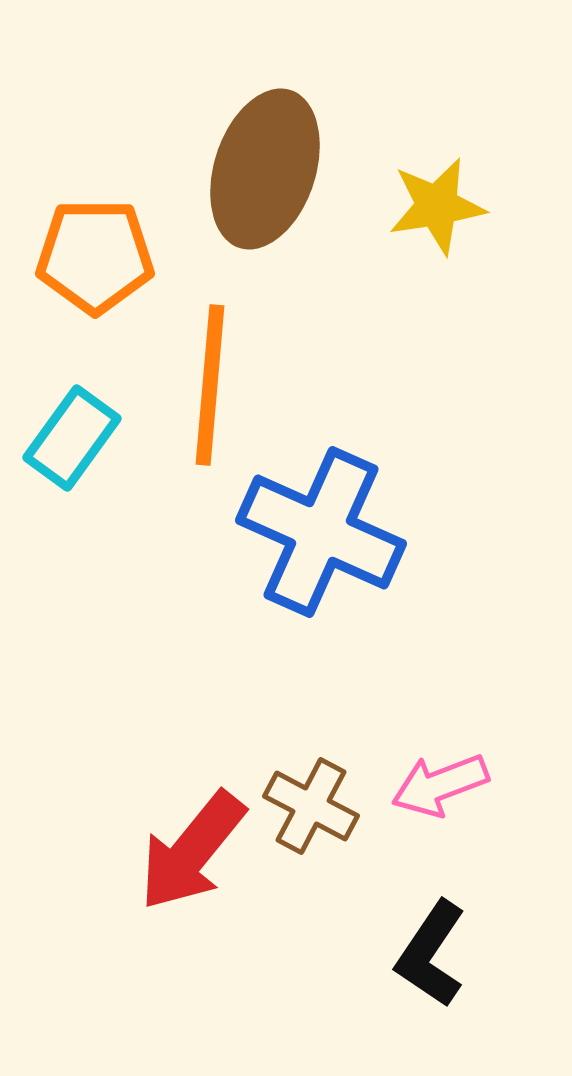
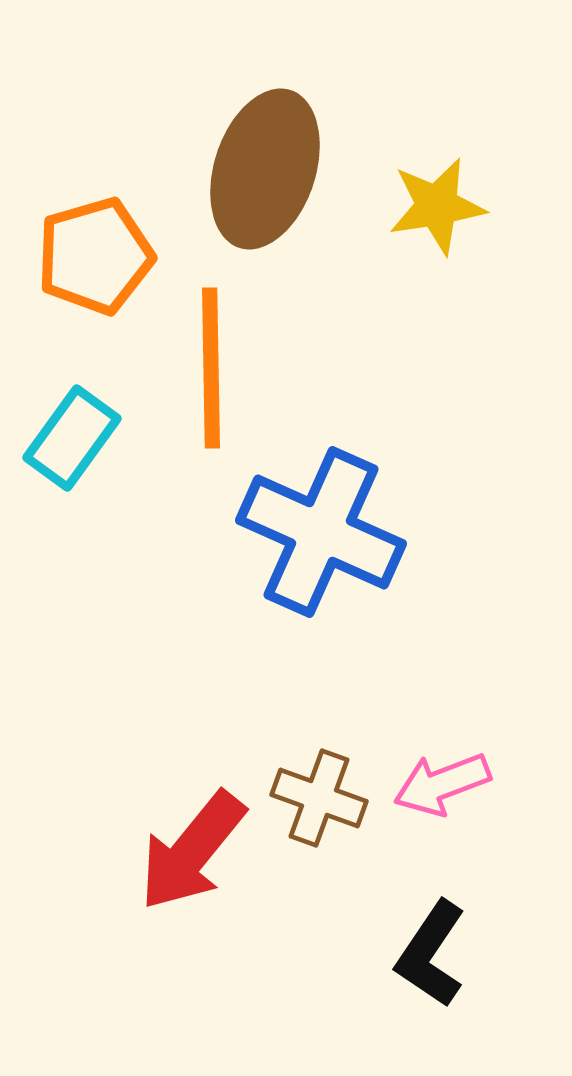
orange pentagon: rotated 16 degrees counterclockwise
orange line: moved 1 px right, 17 px up; rotated 6 degrees counterclockwise
pink arrow: moved 2 px right, 1 px up
brown cross: moved 8 px right, 8 px up; rotated 8 degrees counterclockwise
